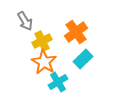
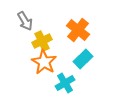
orange cross: moved 2 px right, 2 px up; rotated 15 degrees counterclockwise
cyan cross: moved 7 px right, 1 px down
